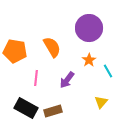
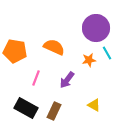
purple circle: moved 7 px right
orange semicircle: moved 2 px right; rotated 35 degrees counterclockwise
orange star: rotated 24 degrees clockwise
cyan line: moved 1 px left, 18 px up
pink line: rotated 14 degrees clockwise
yellow triangle: moved 7 px left, 3 px down; rotated 40 degrees counterclockwise
brown rectangle: moved 1 px right; rotated 48 degrees counterclockwise
